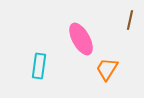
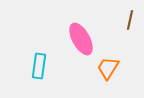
orange trapezoid: moved 1 px right, 1 px up
